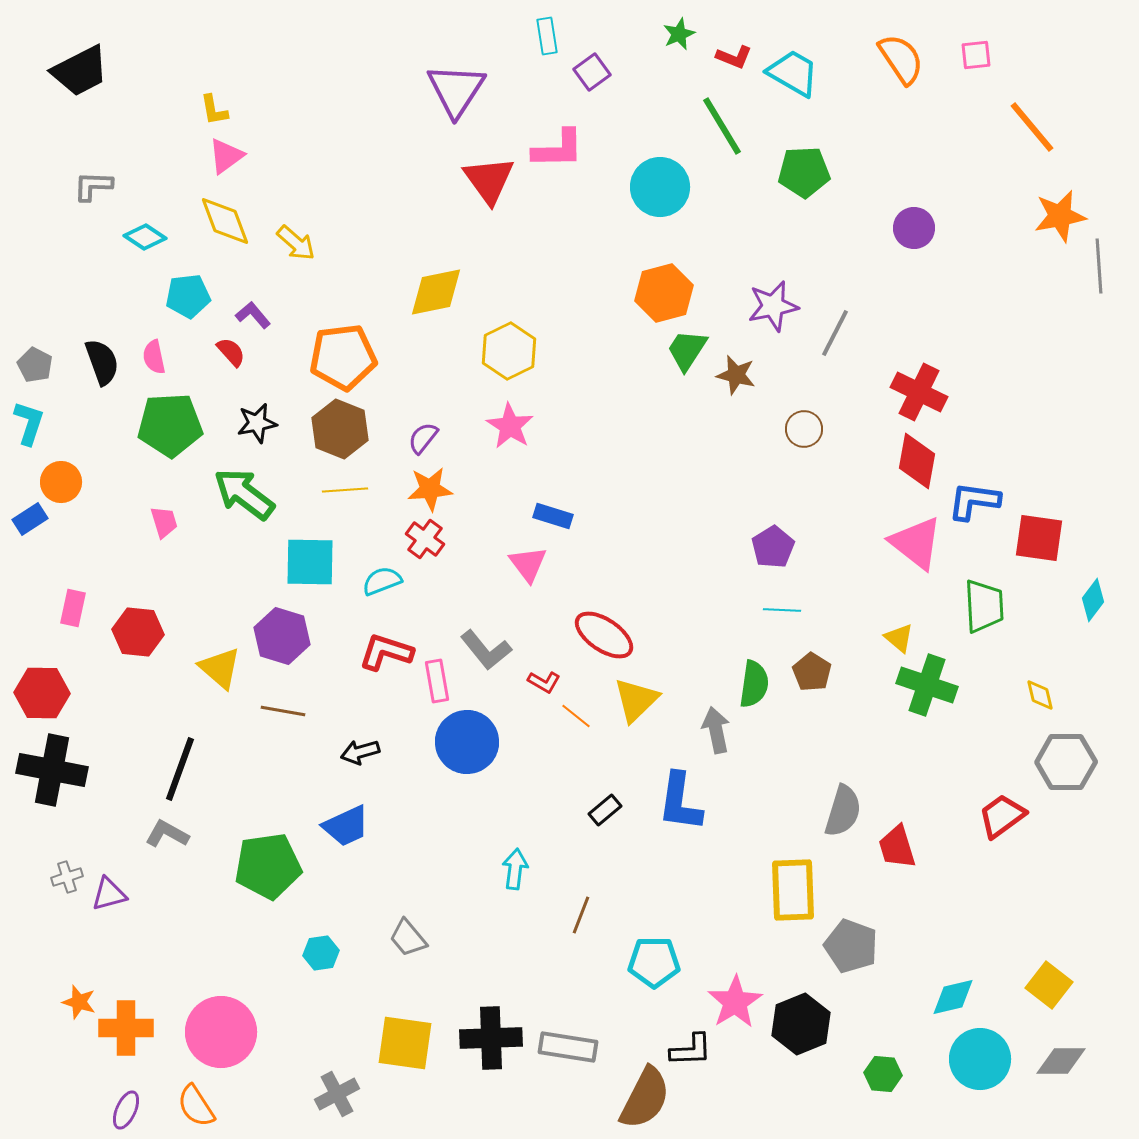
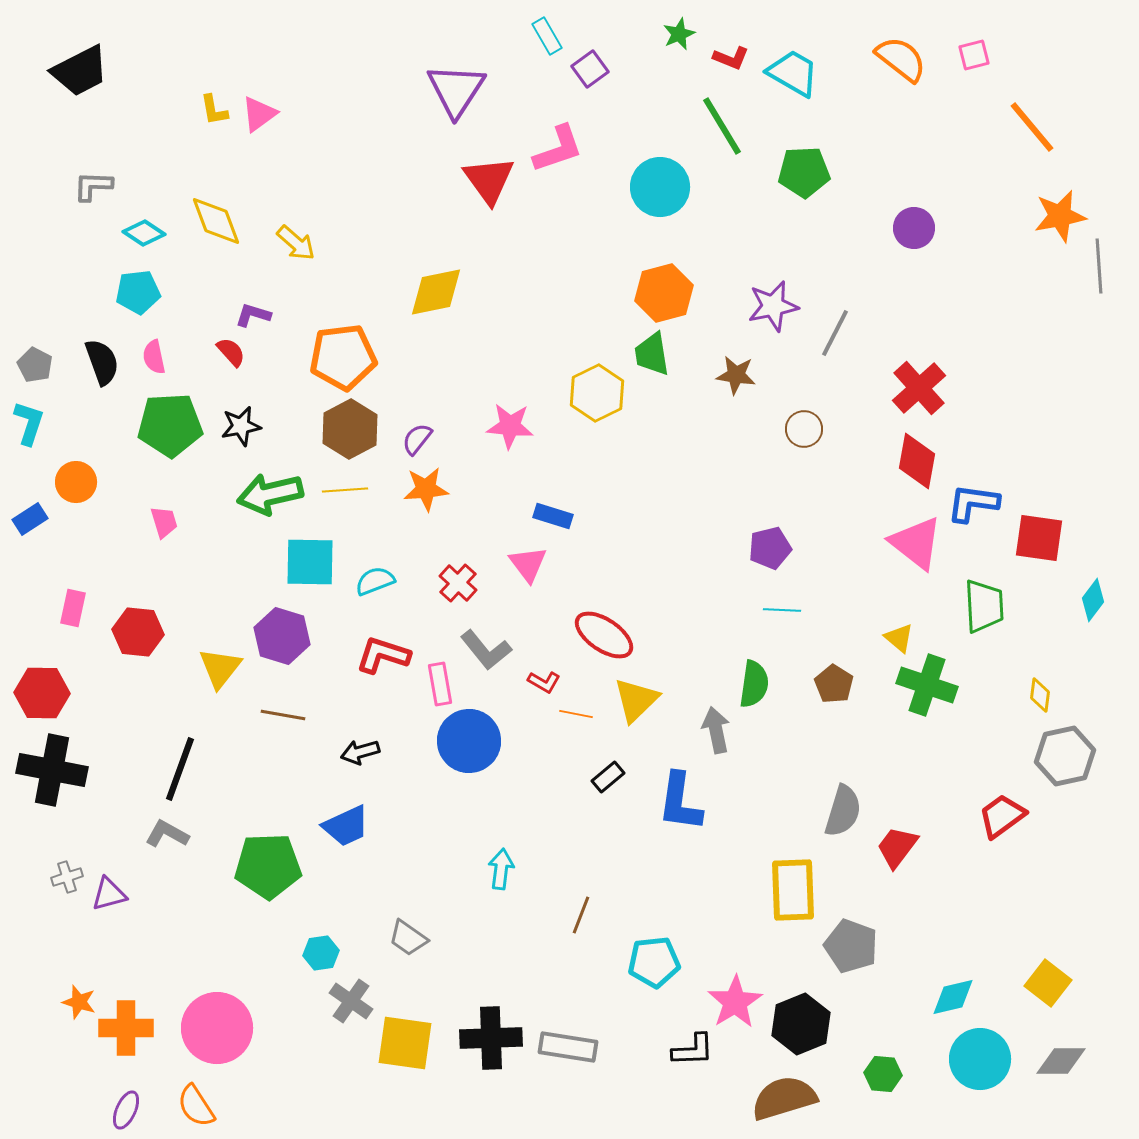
cyan rectangle at (547, 36): rotated 21 degrees counterclockwise
pink square at (976, 55): moved 2 px left; rotated 8 degrees counterclockwise
red L-shape at (734, 57): moved 3 px left, 1 px down
orange semicircle at (901, 59): rotated 18 degrees counterclockwise
purple square at (592, 72): moved 2 px left, 3 px up
pink L-shape at (558, 149): rotated 18 degrees counterclockwise
pink triangle at (226, 156): moved 33 px right, 42 px up
yellow diamond at (225, 221): moved 9 px left
cyan diamond at (145, 237): moved 1 px left, 4 px up
cyan pentagon at (188, 296): moved 50 px left, 4 px up
purple L-shape at (253, 315): rotated 33 degrees counterclockwise
green trapezoid at (687, 350): moved 35 px left, 4 px down; rotated 42 degrees counterclockwise
yellow hexagon at (509, 351): moved 88 px right, 42 px down
brown star at (736, 375): rotated 6 degrees counterclockwise
red cross at (919, 392): moved 4 px up; rotated 22 degrees clockwise
black star at (257, 423): moved 16 px left, 3 px down
pink star at (510, 426): rotated 27 degrees counterclockwise
brown hexagon at (340, 429): moved 10 px right; rotated 10 degrees clockwise
purple semicircle at (423, 438): moved 6 px left, 1 px down
orange circle at (61, 482): moved 15 px right
orange star at (430, 489): moved 4 px left
green arrow at (244, 494): moved 26 px right; rotated 50 degrees counterclockwise
blue L-shape at (974, 501): moved 1 px left, 2 px down
red cross at (425, 539): moved 33 px right, 44 px down; rotated 6 degrees clockwise
purple pentagon at (773, 547): moved 3 px left, 1 px down; rotated 18 degrees clockwise
cyan semicircle at (382, 581): moved 7 px left
red L-shape at (386, 652): moved 3 px left, 3 px down
yellow triangle at (220, 668): rotated 27 degrees clockwise
brown pentagon at (812, 672): moved 22 px right, 12 px down
pink rectangle at (437, 681): moved 3 px right, 3 px down
yellow diamond at (1040, 695): rotated 20 degrees clockwise
brown line at (283, 711): moved 4 px down
orange line at (576, 716): moved 2 px up; rotated 28 degrees counterclockwise
blue circle at (467, 742): moved 2 px right, 1 px up
gray hexagon at (1066, 762): moved 1 px left, 6 px up; rotated 12 degrees counterclockwise
black rectangle at (605, 810): moved 3 px right, 33 px up
red trapezoid at (897, 847): rotated 54 degrees clockwise
green pentagon at (268, 866): rotated 6 degrees clockwise
cyan arrow at (515, 869): moved 14 px left
gray trapezoid at (408, 938): rotated 15 degrees counterclockwise
cyan pentagon at (654, 962): rotated 6 degrees counterclockwise
yellow square at (1049, 985): moved 1 px left, 2 px up
pink circle at (221, 1032): moved 4 px left, 4 px up
black L-shape at (691, 1050): moved 2 px right
gray cross at (337, 1094): moved 14 px right, 93 px up; rotated 27 degrees counterclockwise
brown semicircle at (645, 1098): moved 139 px right; rotated 134 degrees counterclockwise
